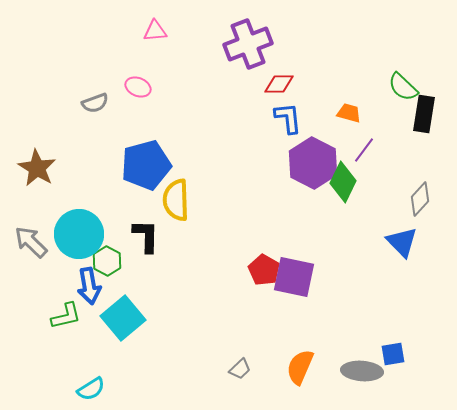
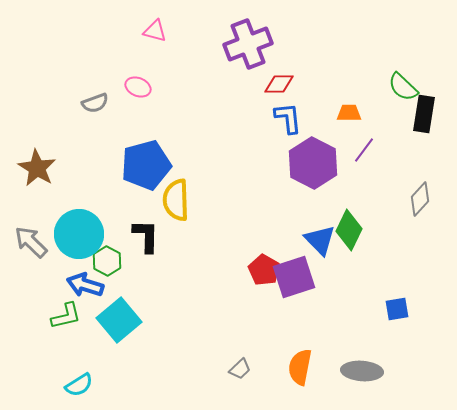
pink triangle: rotated 20 degrees clockwise
orange trapezoid: rotated 15 degrees counterclockwise
green diamond: moved 6 px right, 48 px down
blue triangle: moved 82 px left, 2 px up
purple square: rotated 30 degrees counterclockwise
blue arrow: moved 4 px left, 1 px up; rotated 117 degrees clockwise
cyan square: moved 4 px left, 2 px down
blue square: moved 4 px right, 45 px up
orange semicircle: rotated 12 degrees counterclockwise
cyan semicircle: moved 12 px left, 4 px up
